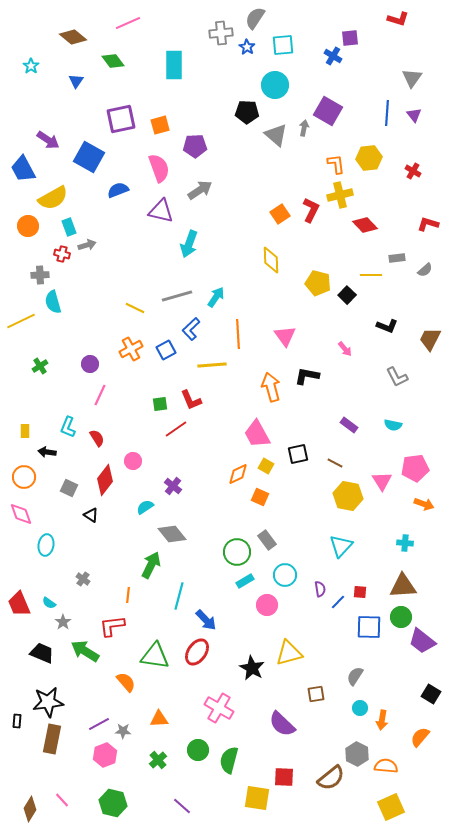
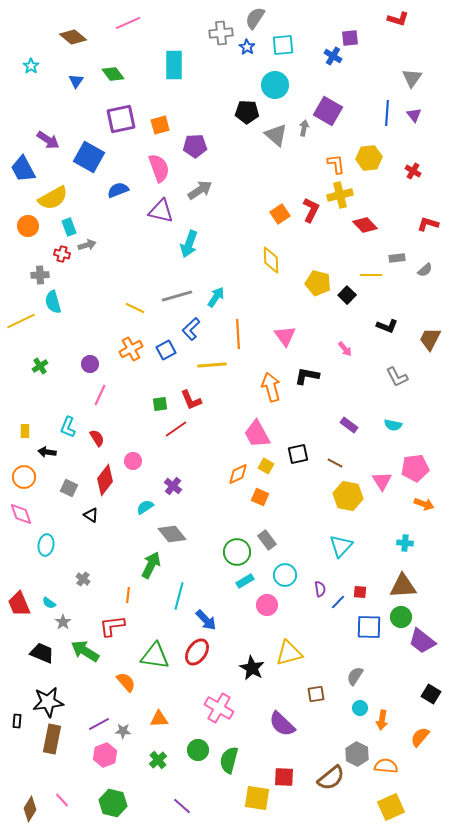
green diamond at (113, 61): moved 13 px down
